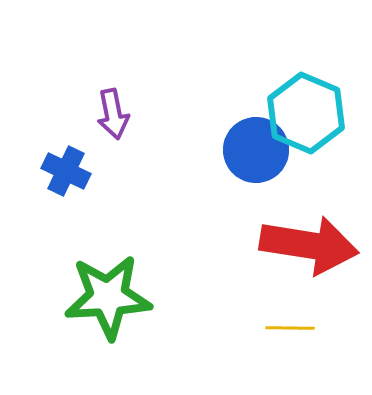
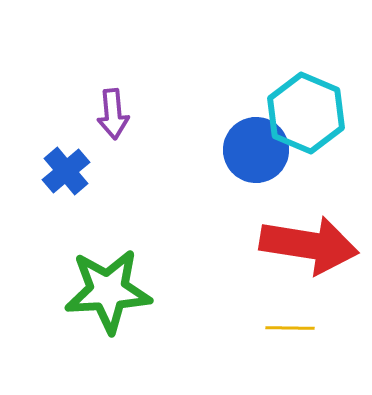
purple arrow: rotated 6 degrees clockwise
blue cross: rotated 24 degrees clockwise
green star: moved 6 px up
